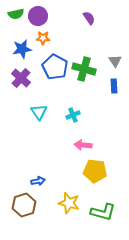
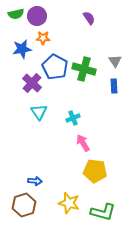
purple circle: moved 1 px left
purple cross: moved 11 px right, 5 px down
cyan cross: moved 3 px down
pink arrow: moved 2 px up; rotated 54 degrees clockwise
blue arrow: moved 3 px left; rotated 16 degrees clockwise
